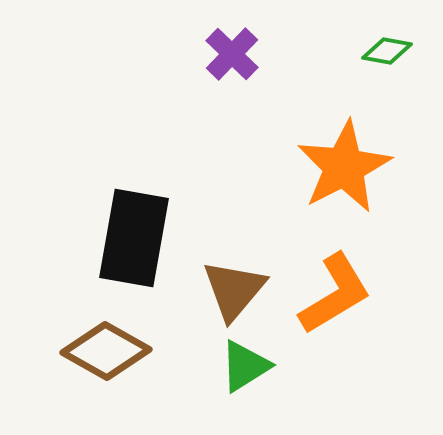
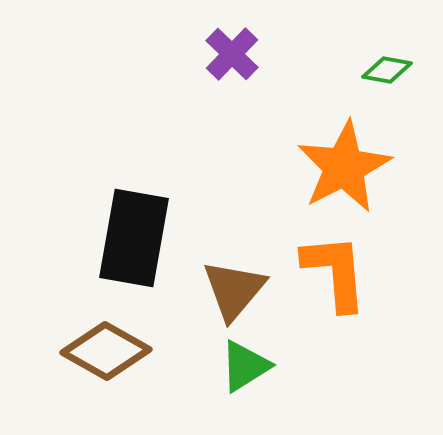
green diamond: moved 19 px down
orange L-shape: moved 22 px up; rotated 64 degrees counterclockwise
